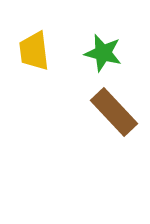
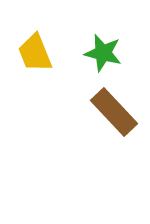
yellow trapezoid: moved 1 px right, 2 px down; rotated 15 degrees counterclockwise
